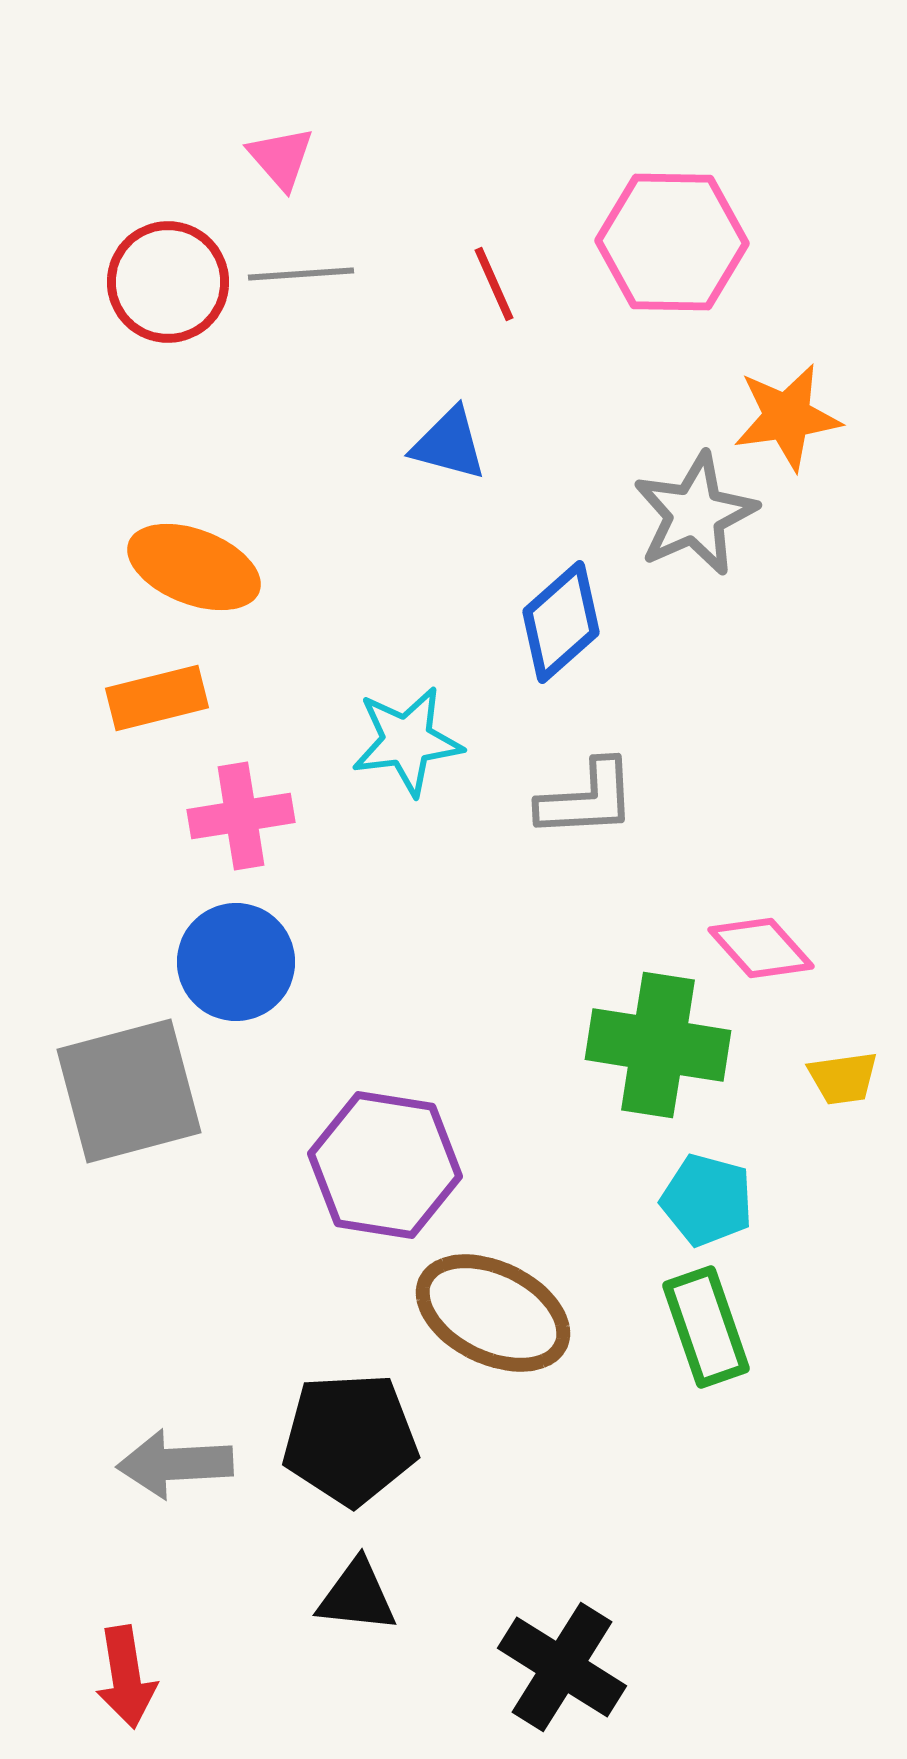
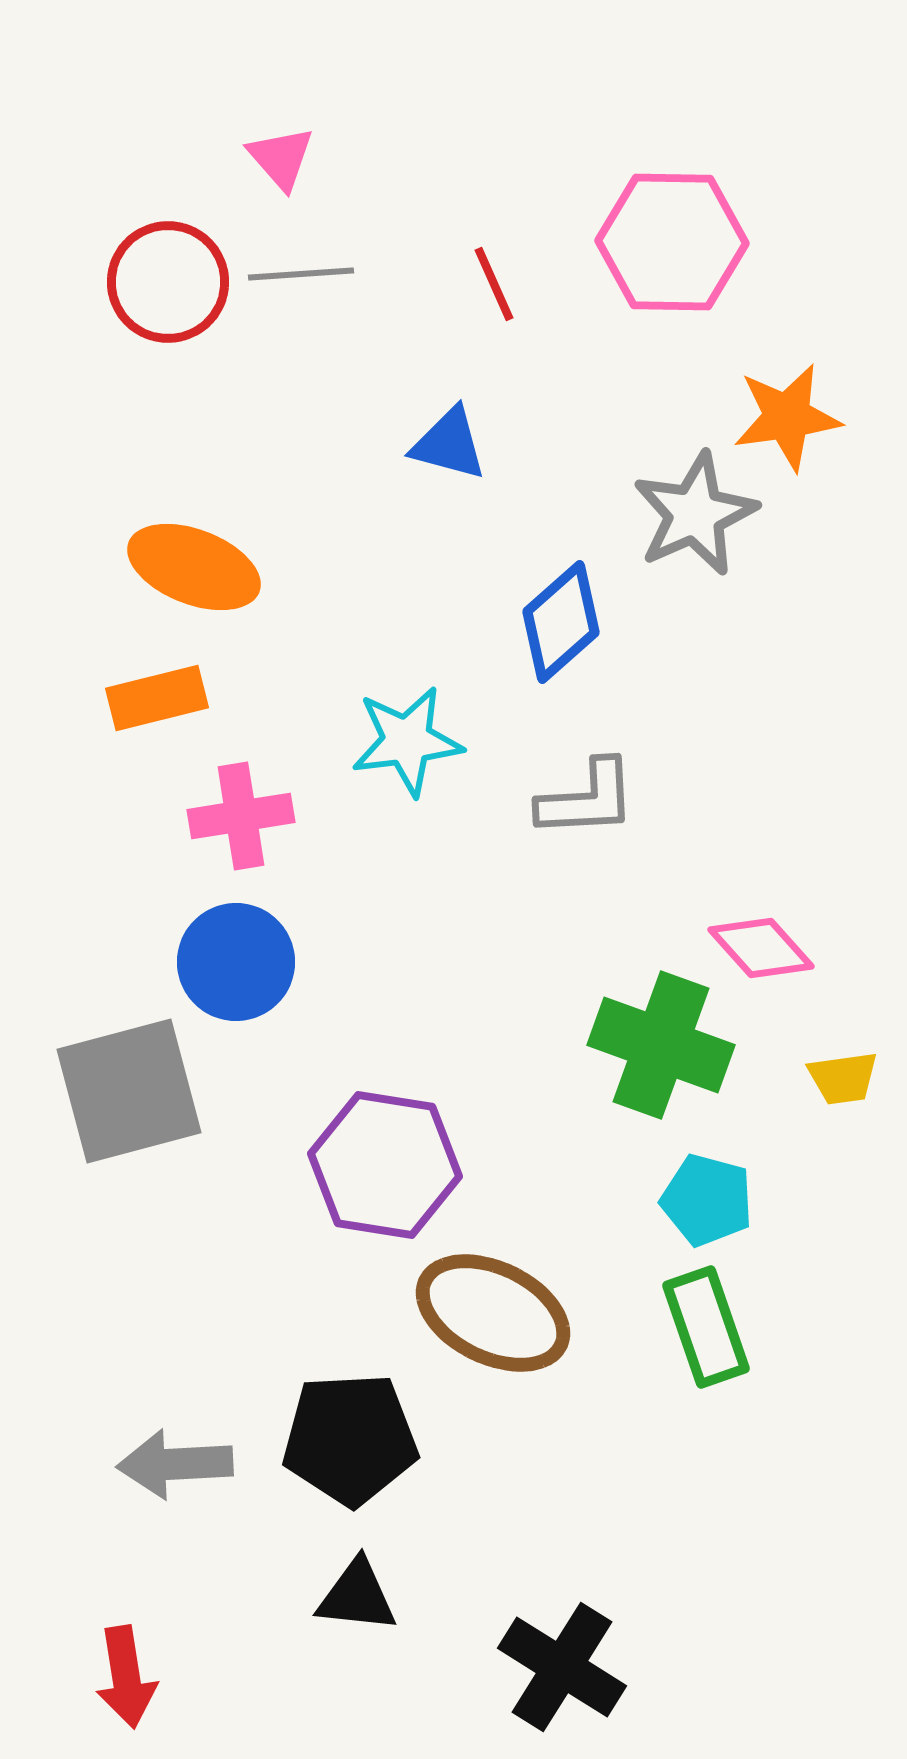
green cross: moved 3 px right; rotated 11 degrees clockwise
